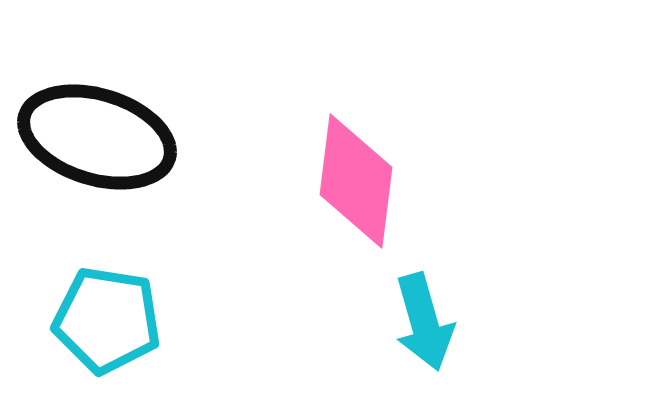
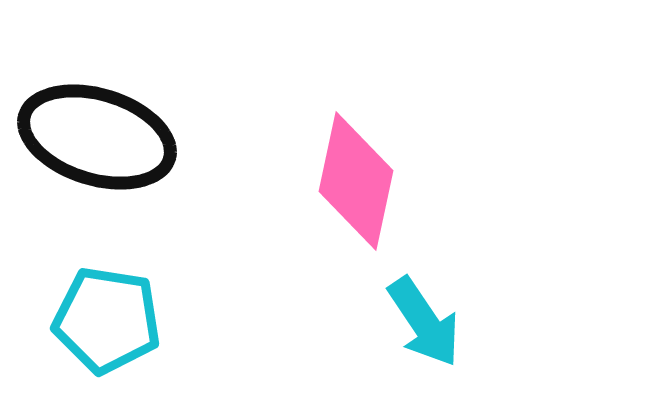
pink diamond: rotated 5 degrees clockwise
cyan arrow: rotated 18 degrees counterclockwise
